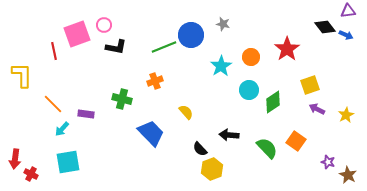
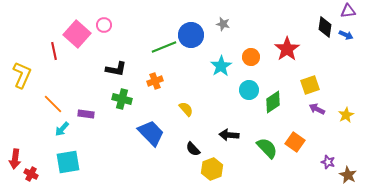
black diamond: rotated 45 degrees clockwise
pink square: rotated 28 degrees counterclockwise
black L-shape: moved 22 px down
yellow L-shape: rotated 24 degrees clockwise
yellow semicircle: moved 3 px up
orange square: moved 1 px left, 1 px down
black semicircle: moved 7 px left
